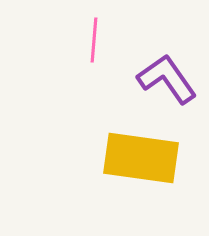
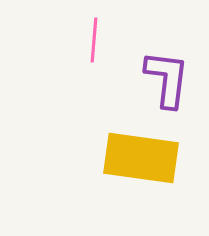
purple L-shape: rotated 42 degrees clockwise
